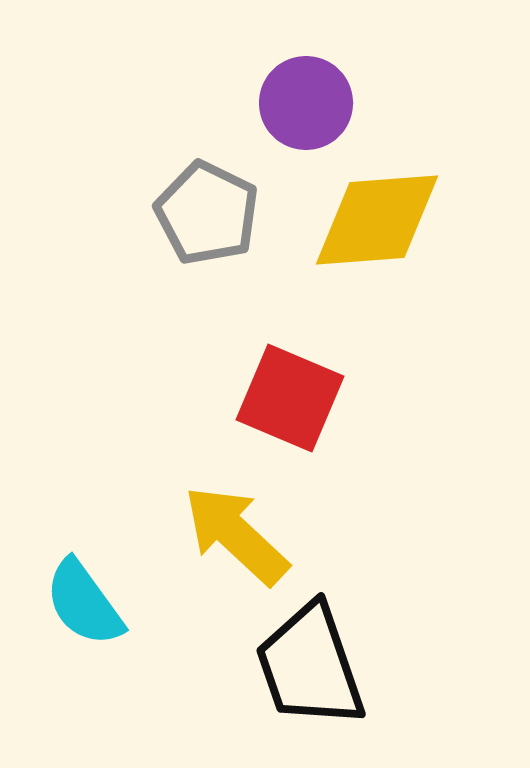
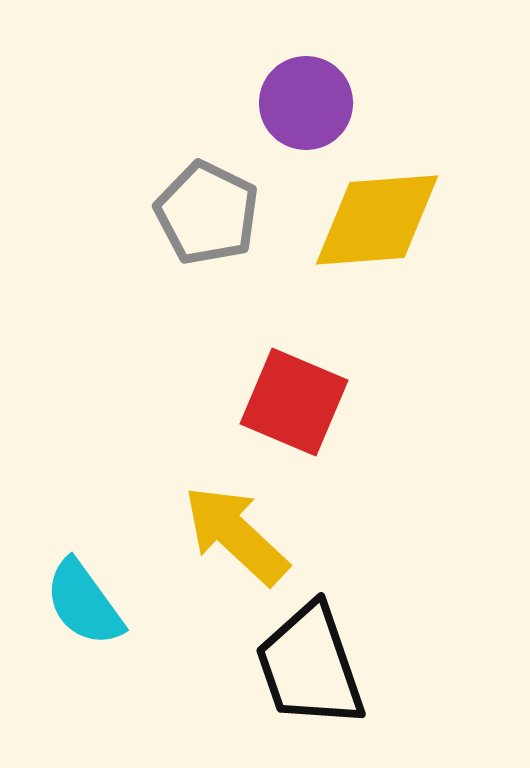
red square: moved 4 px right, 4 px down
